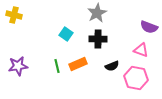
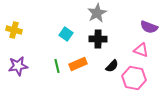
yellow cross: moved 15 px down
black semicircle: rotated 24 degrees counterclockwise
pink hexagon: moved 2 px left
